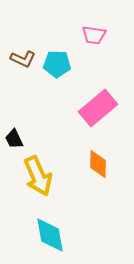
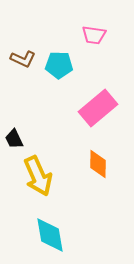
cyan pentagon: moved 2 px right, 1 px down
